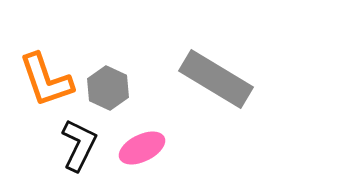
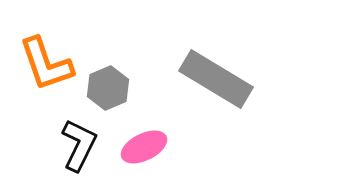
orange L-shape: moved 16 px up
gray hexagon: rotated 12 degrees clockwise
pink ellipse: moved 2 px right, 1 px up
